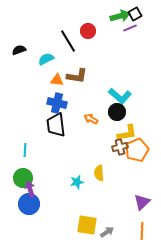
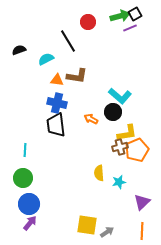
red circle: moved 9 px up
black circle: moved 4 px left
cyan star: moved 42 px right
purple arrow: moved 34 px down; rotated 56 degrees clockwise
